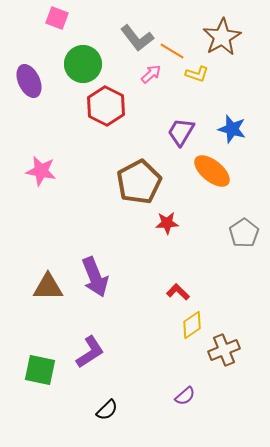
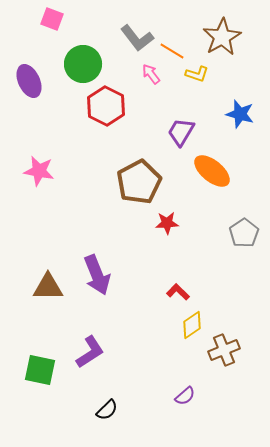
pink square: moved 5 px left, 1 px down
pink arrow: rotated 85 degrees counterclockwise
blue star: moved 8 px right, 15 px up
pink star: moved 2 px left
purple arrow: moved 2 px right, 2 px up
